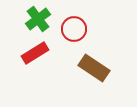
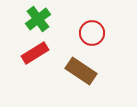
red circle: moved 18 px right, 4 px down
brown rectangle: moved 13 px left, 3 px down
